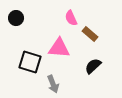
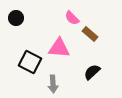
pink semicircle: moved 1 px right; rotated 21 degrees counterclockwise
black square: rotated 10 degrees clockwise
black semicircle: moved 1 px left, 6 px down
gray arrow: rotated 18 degrees clockwise
